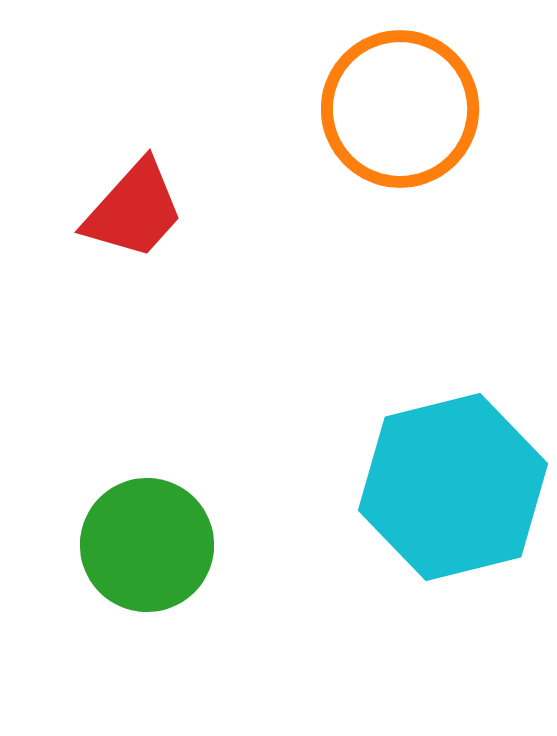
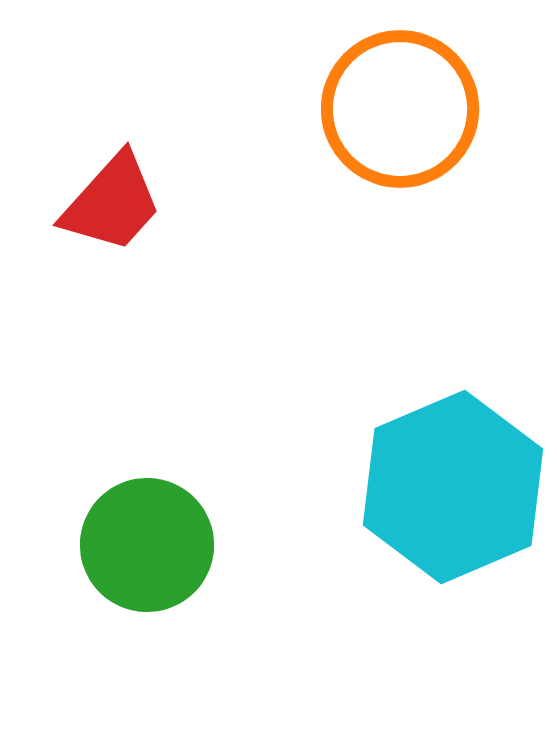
red trapezoid: moved 22 px left, 7 px up
cyan hexagon: rotated 9 degrees counterclockwise
